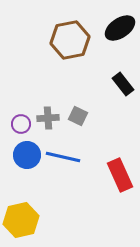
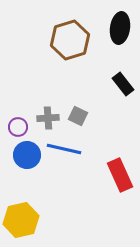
black ellipse: rotated 48 degrees counterclockwise
brown hexagon: rotated 6 degrees counterclockwise
purple circle: moved 3 px left, 3 px down
blue line: moved 1 px right, 8 px up
